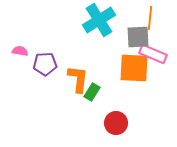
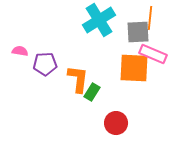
gray square: moved 5 px up
